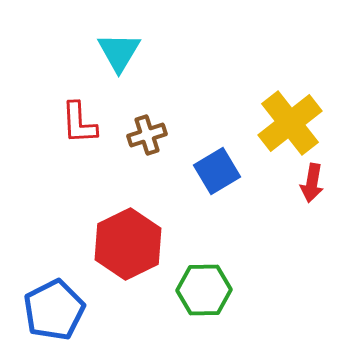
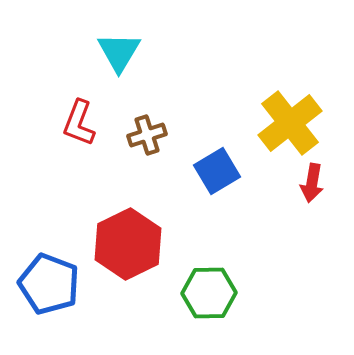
red L-shape: rotated 24 degrees clockwise
green hexagon: moved 5 px right, 3 px down
blue pentagon: moved 5 px left, 26 px up; rotated 24 degrees counterclockwise
